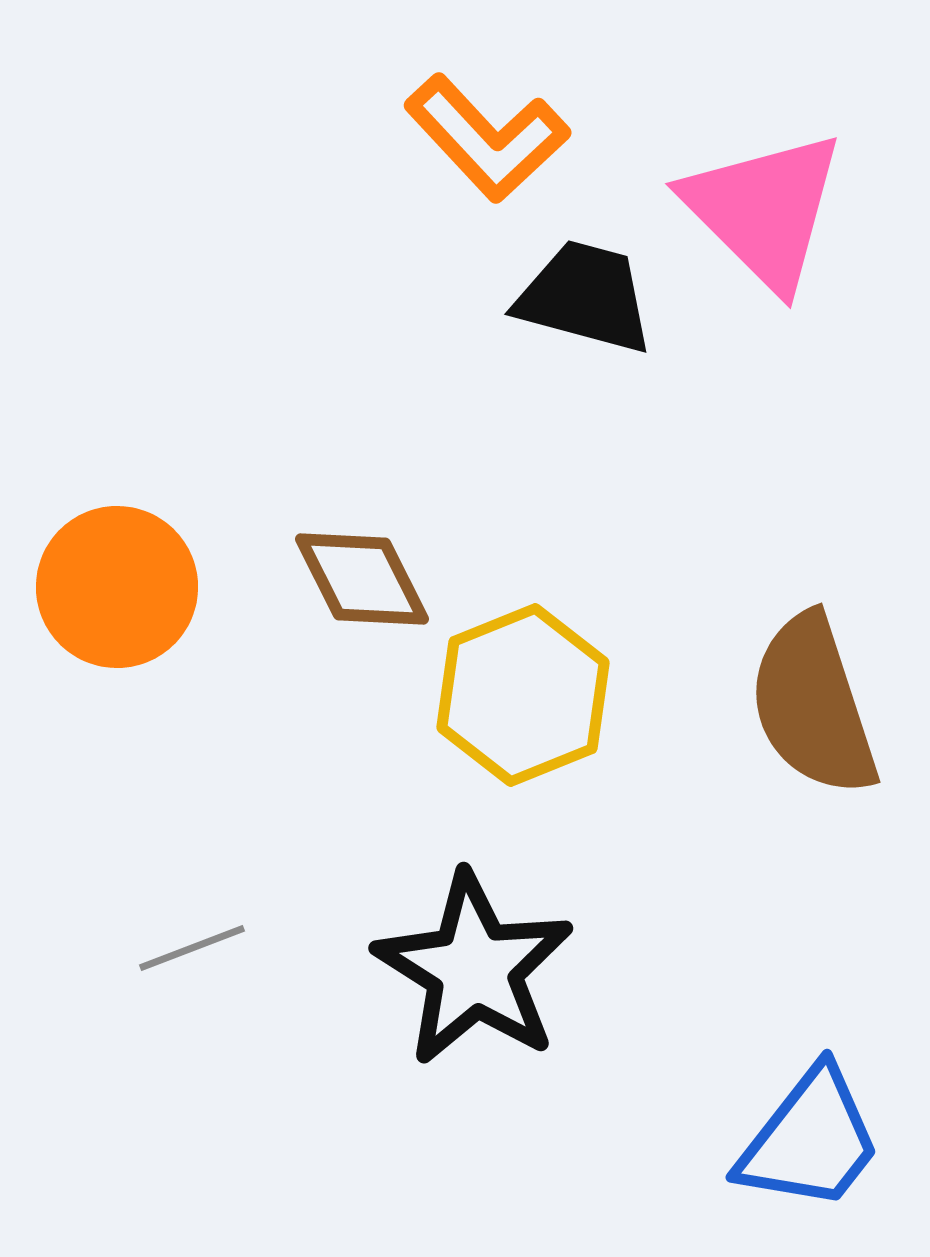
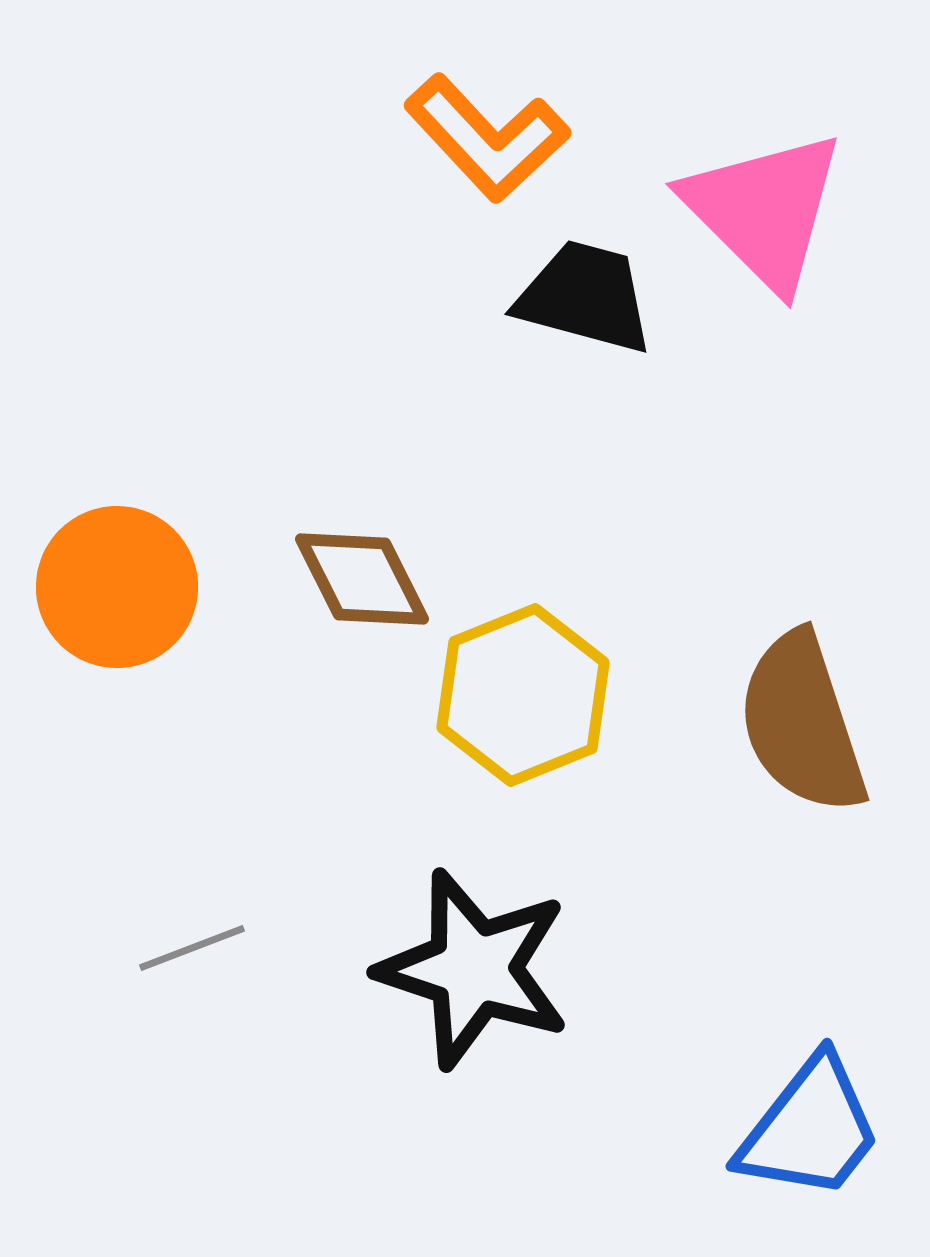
brown semicircle: moved 11 px left, 18 px down
black star: rotated 14 degrees counterclockwise
blue trapezoid: moved 11 px up
